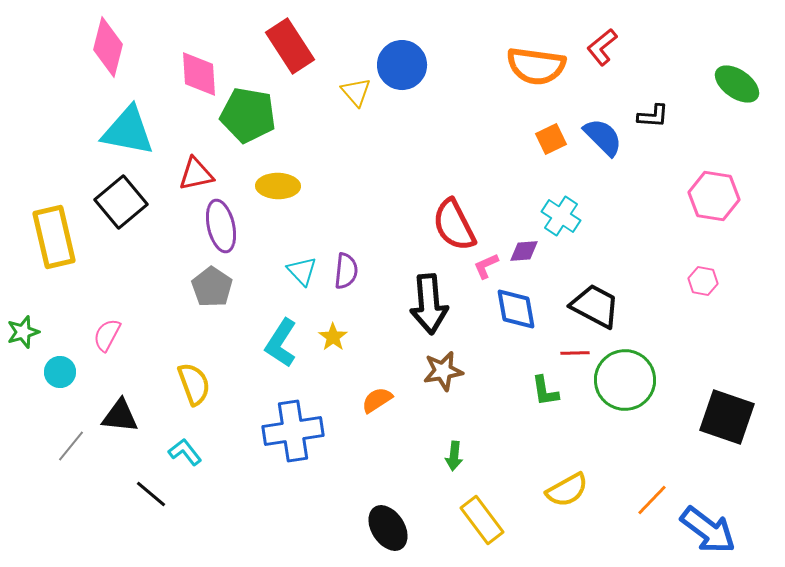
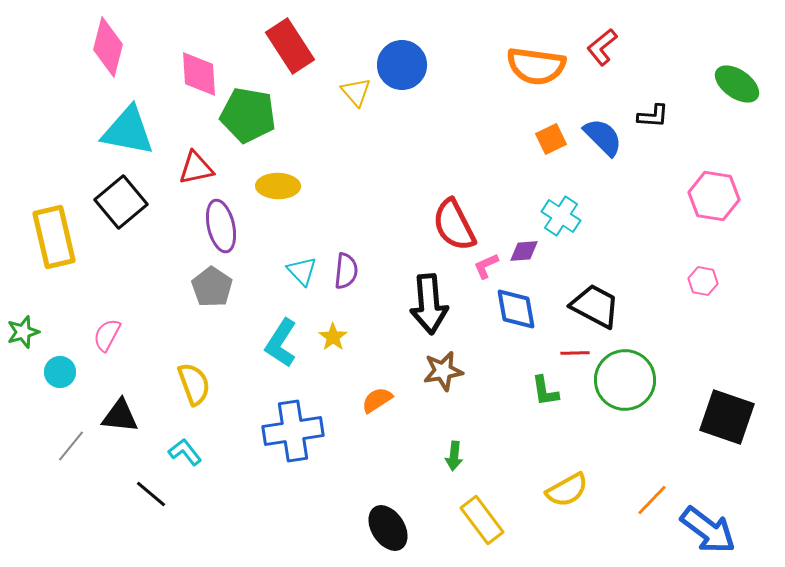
red triangle at (196, 174): moved 6 px up
